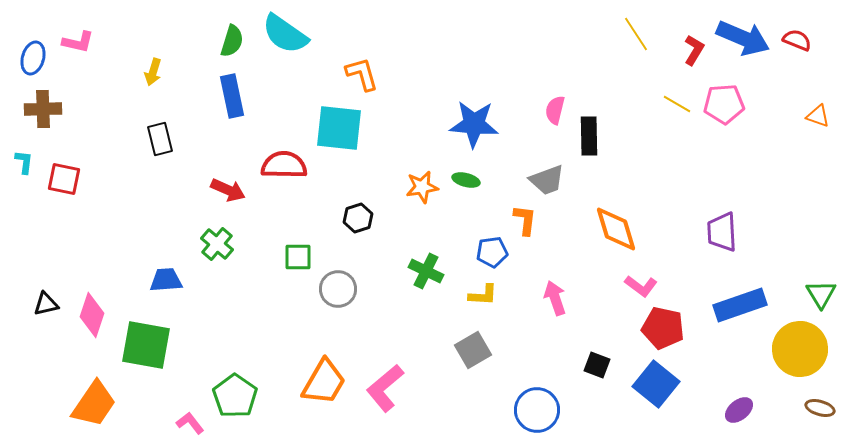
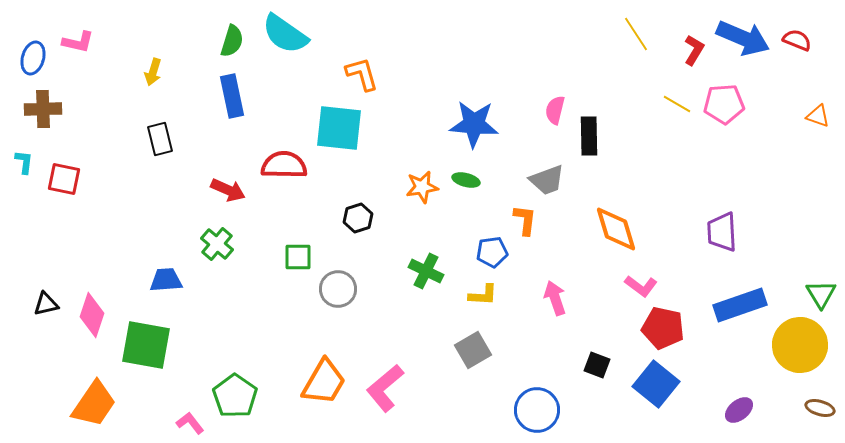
yellow circle at (800, 349): moved 4 px up
